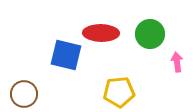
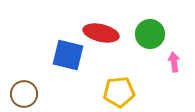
red ellipse: rotated 12 degrees clockwise
blue square: moved 2 px right
pink arrow: moved 3 px left
